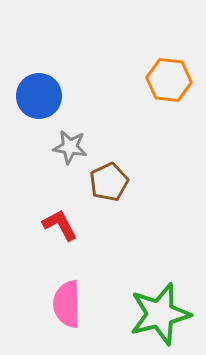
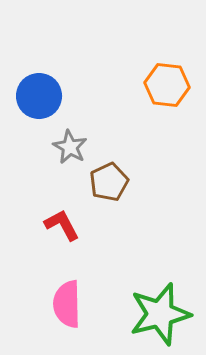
orange hexagon: moved 2 px left, 5 px down
gray star: rotated 20 degrees clockwise
red L-shape: moved 2 px right
